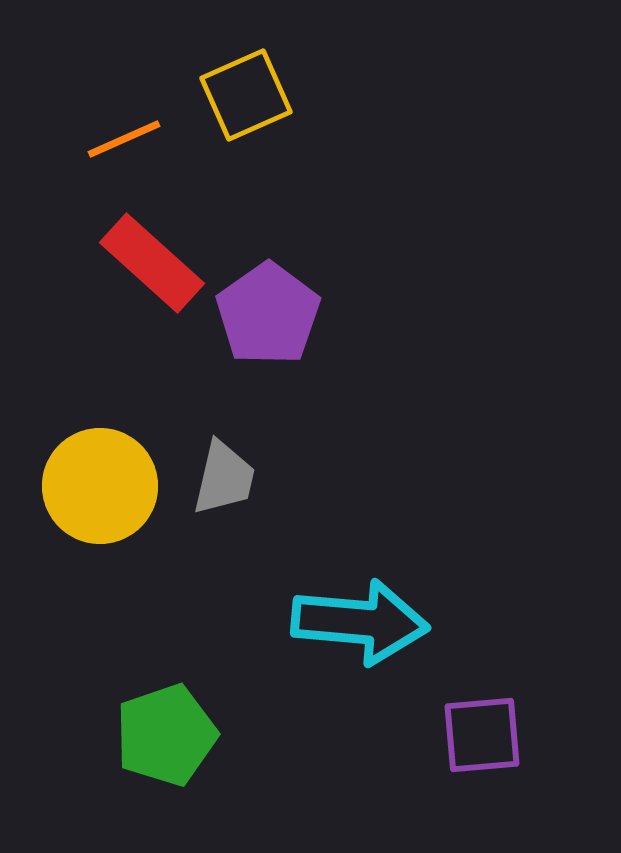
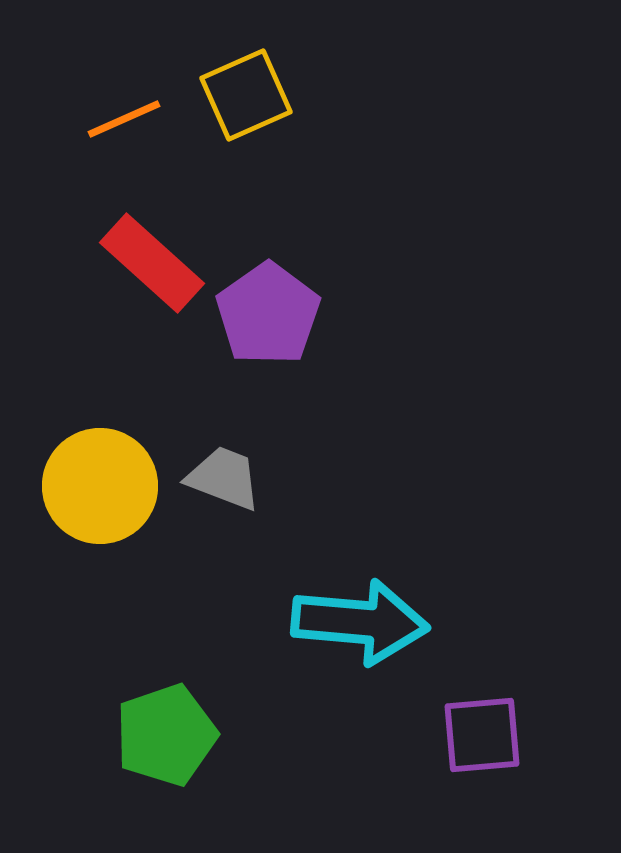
orange line: moved 20 px up
gray trapezoid: rotated 82 degrees counterclockwise
